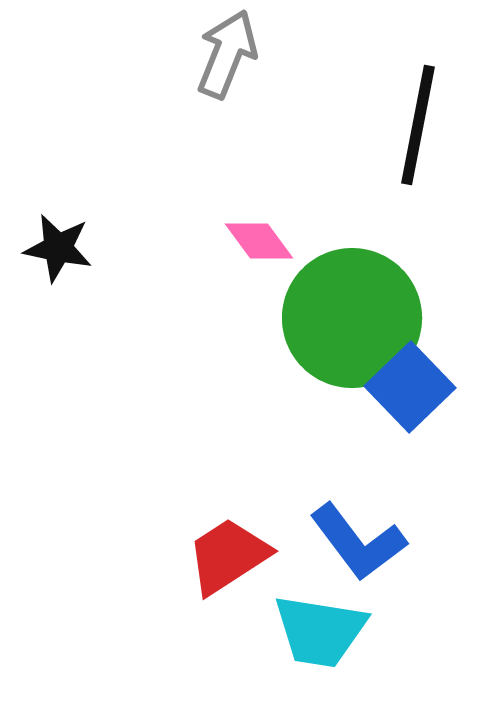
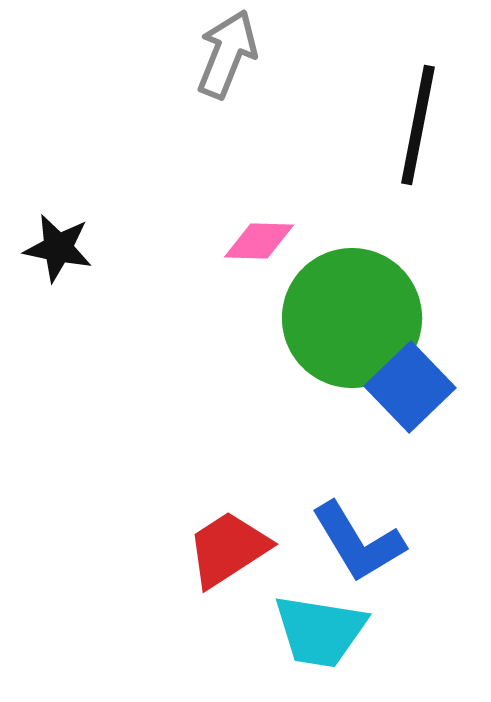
pink diamond: rotated 52 degrees counterclockwise
blue L-shape: rotated 6 degrees clockwise
red trapezoid: moved 7 px up
